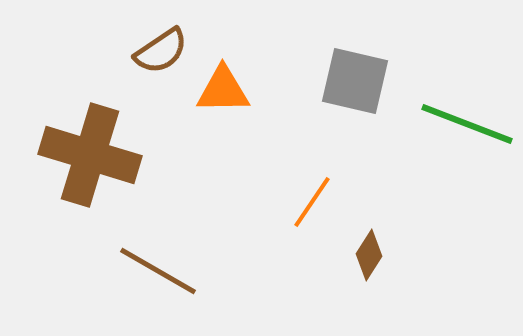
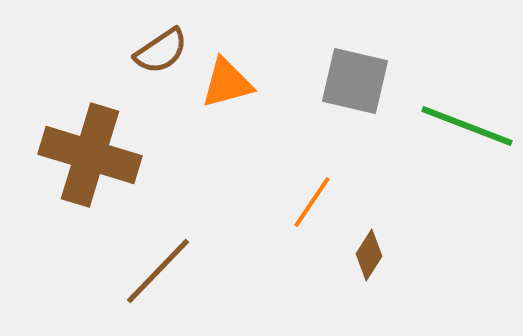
orange triangle: moved 4 px right, 7 px up; rotated 14 degrees counterclockwise
green line: moved 2 px down
brown line: rotated 76 degrees counterclockwise
